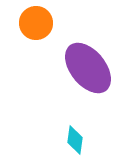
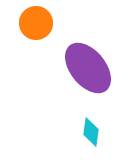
cyan diamond: moved 16 px right, 8 px up
